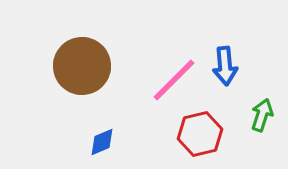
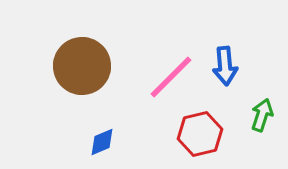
pink line: moved 3 px left, 3 px up
